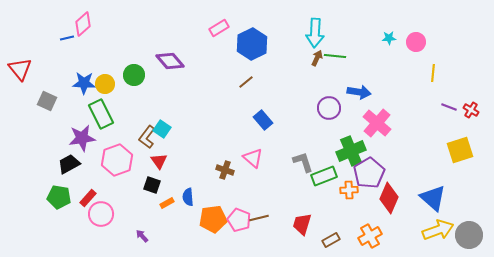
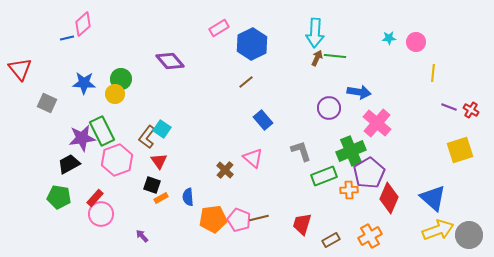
green circle at (134, 75): moved 13 px left, 4 px down
yellow circle at (105, 84): moved 10 px right, 10 px down
gray square at (47, 101): moved 2 px down
green rectangle at (101, 114): moved 1 px right, 17 px down
gray L-shape at (303, 162): moved 2 px left, 11 px up
brown cross at (225, 170): rotated 24 degrees clockwise
red rectangle at (88, 198): moved 7 px right
orange rectangle at (167, 203): moved 6 px left, 5 px up
